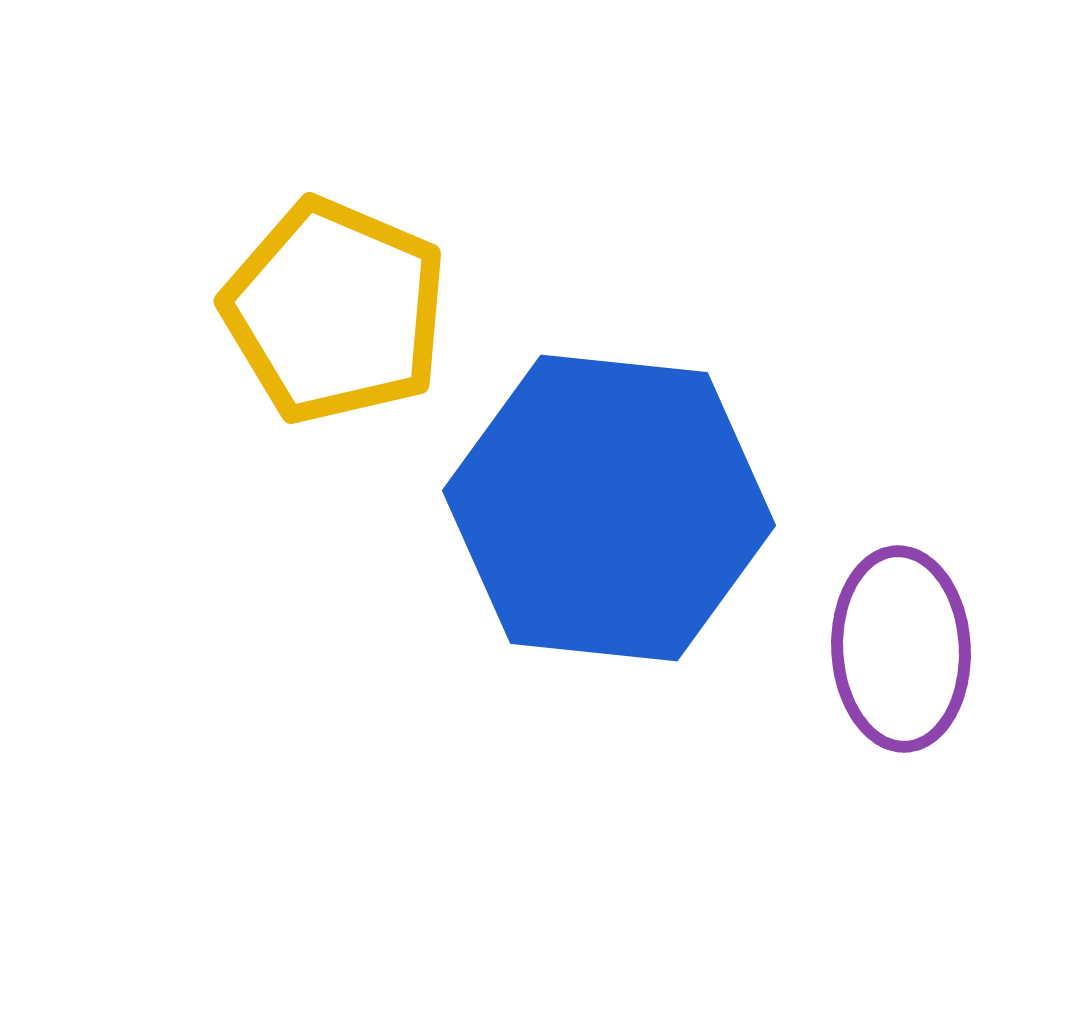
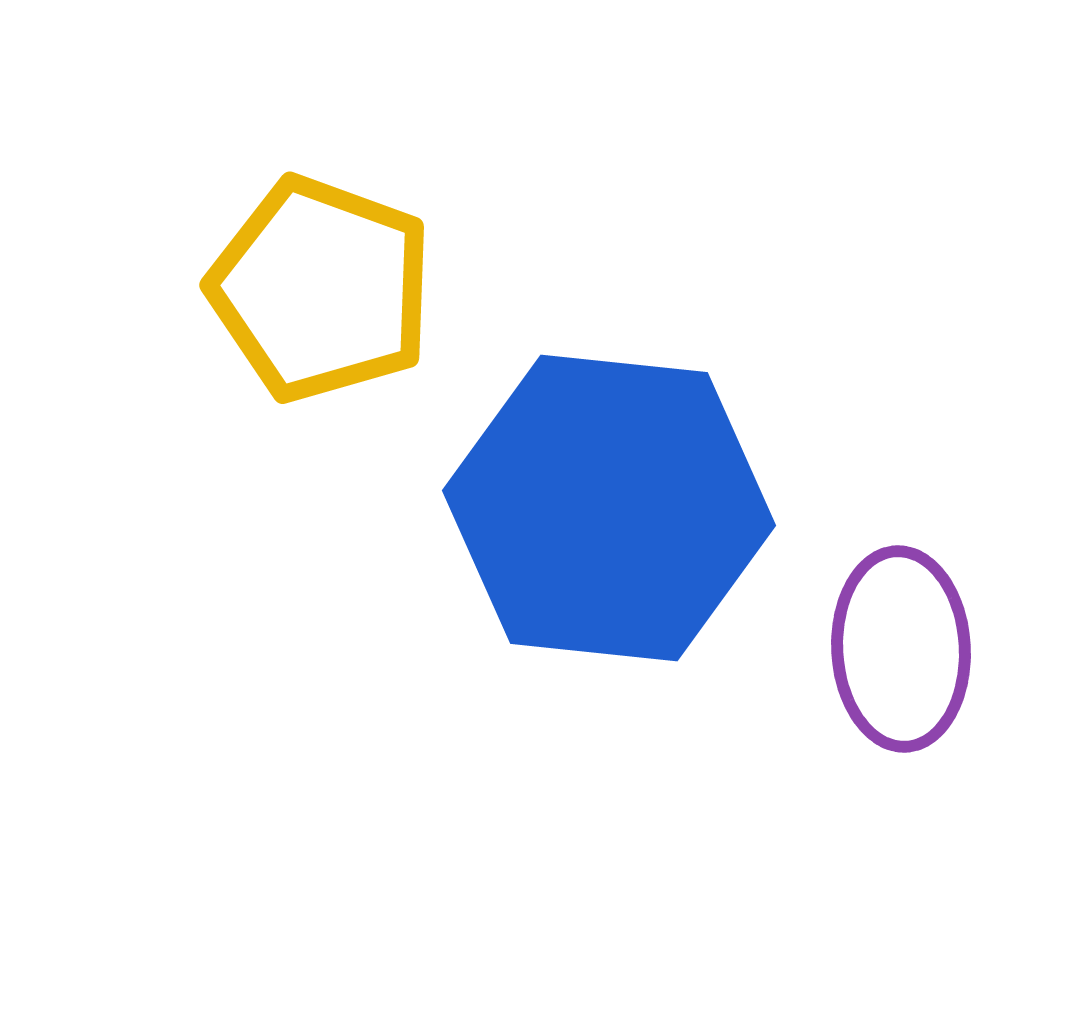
yellow pentagon: moved 14 px left, 22 px up; rotated 3 degrees counterclockwise
